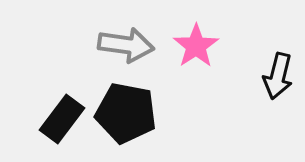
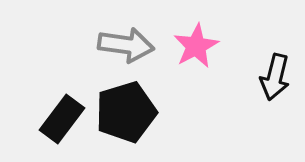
pink star: rotated 6 degrees clockwise
black arrow: moved 3 px left, 1 px down
black pentagon: moved 1 px up; rotated 28 degrees counterclockwise
